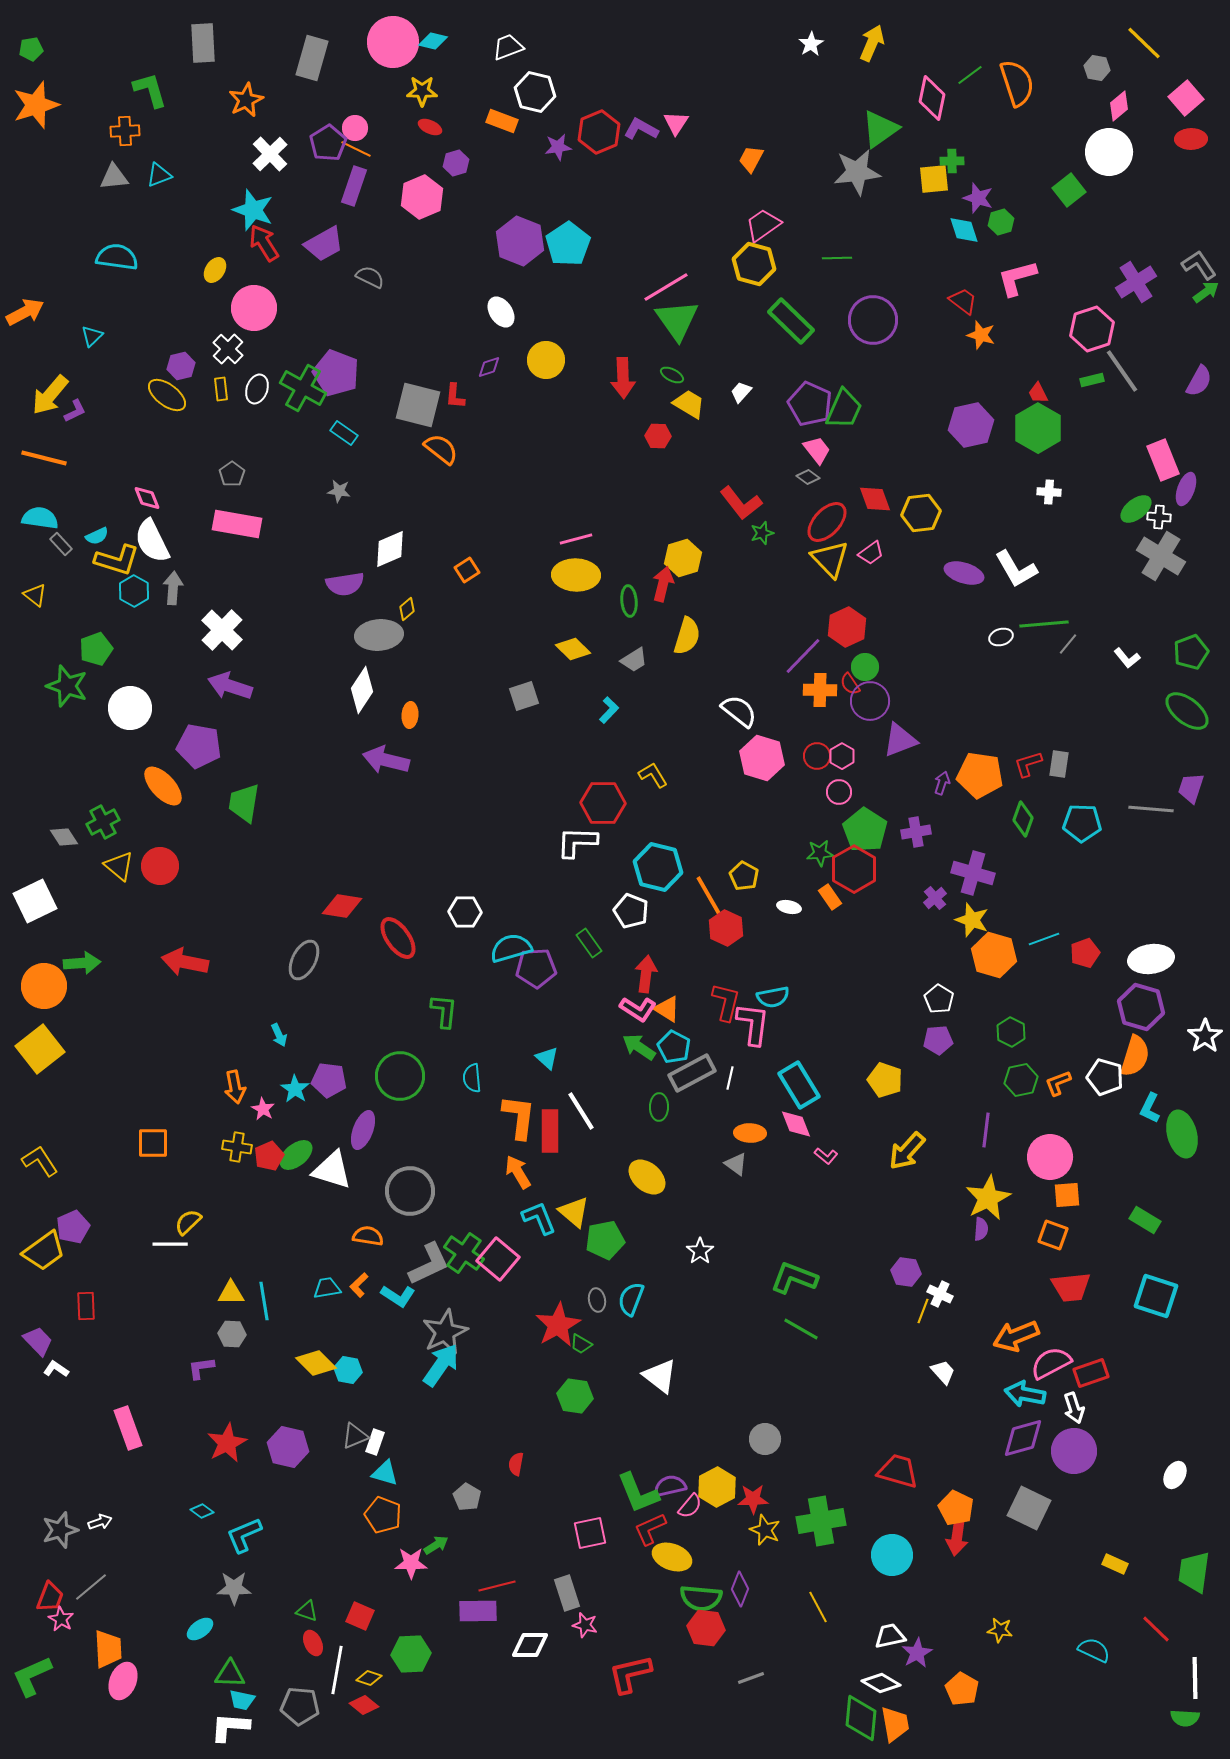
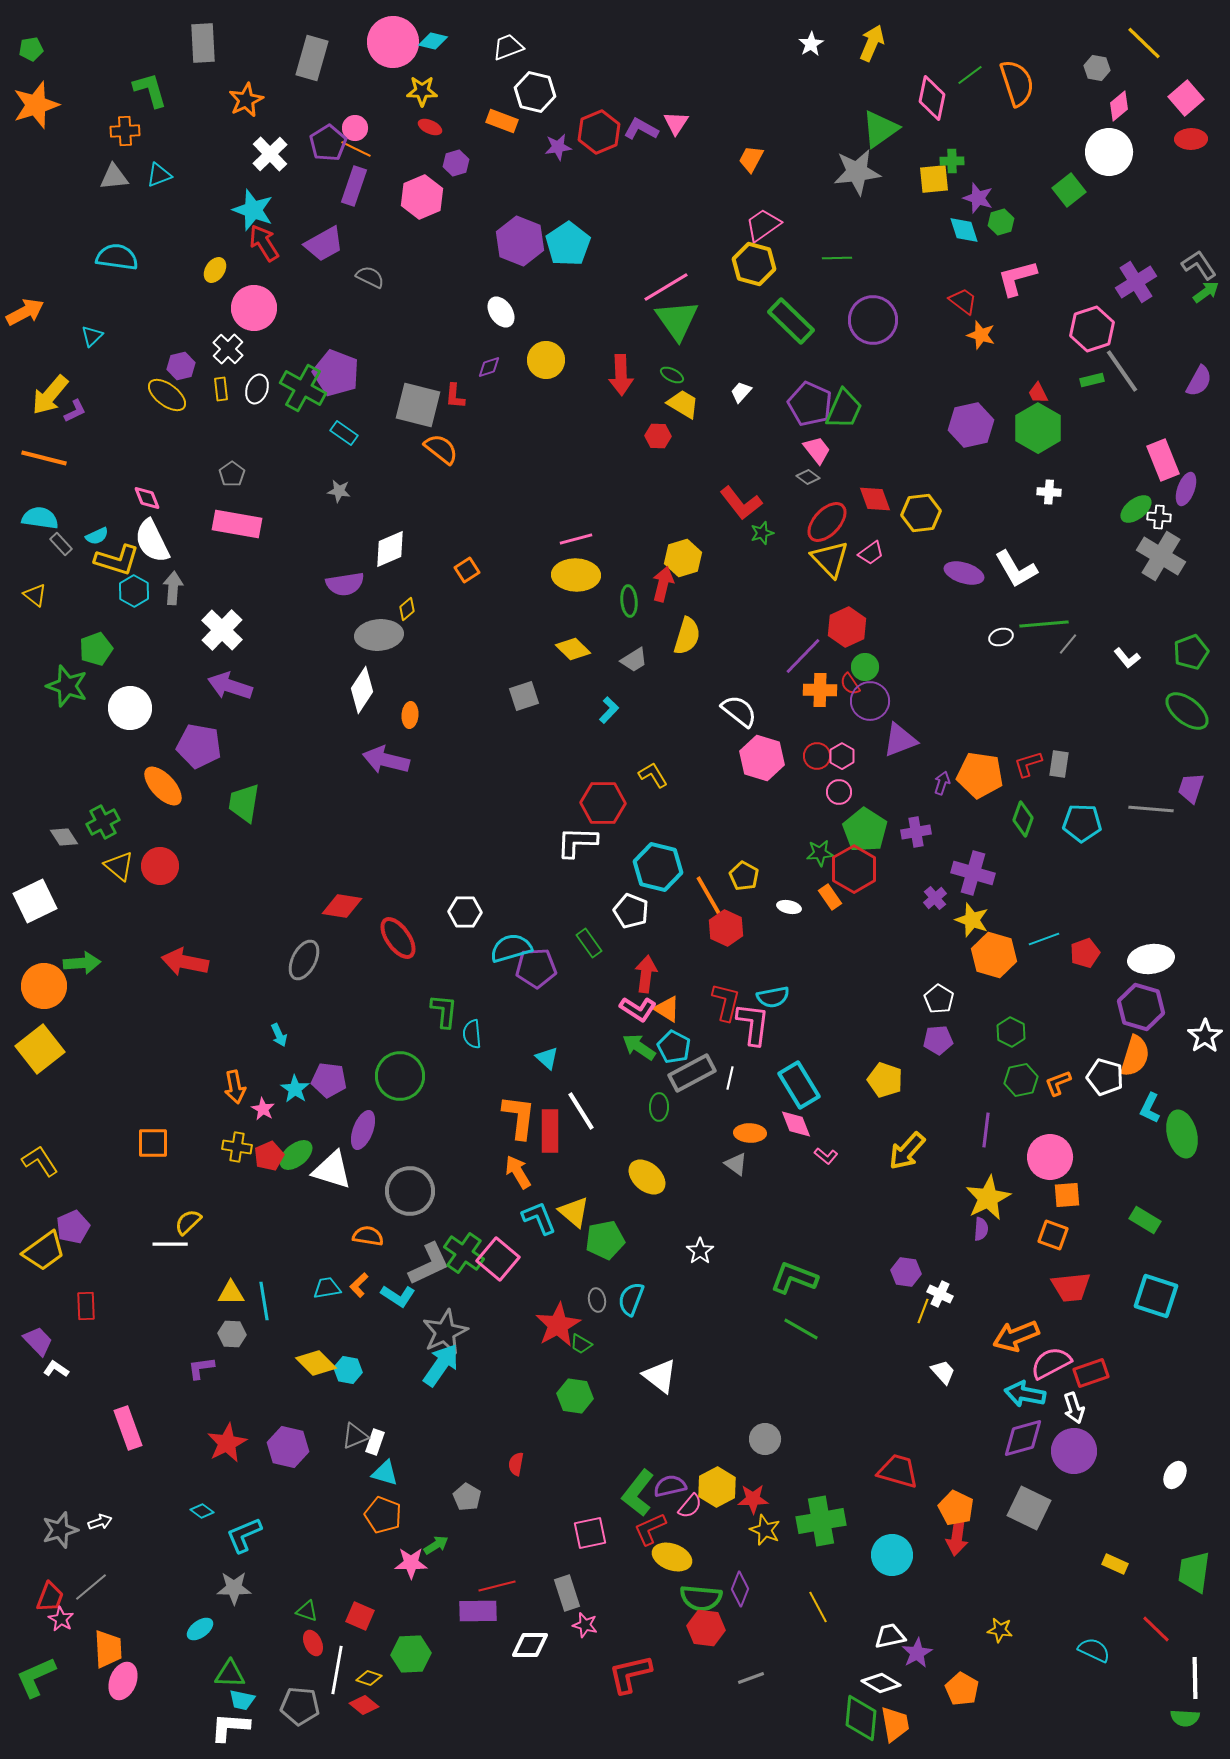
red arrow at (623, 378): moved 2 px left, 3 px up
yellow trapezoid at (689, 404): moved 6 px left
cyan semicircle at (472, 1078): moved 44 px up
green L-shape at (638, 1493): rotated 60 degrees clockwise
green L-shape at (32, 1676): moved 4 px right, 1 px down
